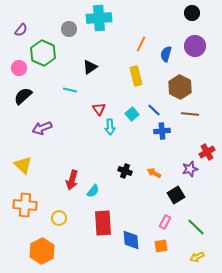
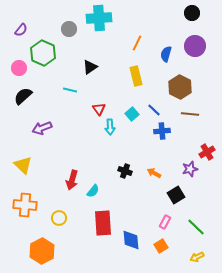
orange line: moved 4 px left, 1 px up
orange square: rotated 24 degrees counterclockwise
